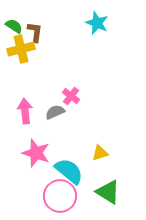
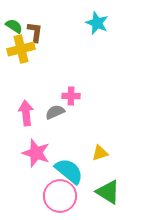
pink cross: rotated 36 degrees counterclockwise
pink arrow: moved 1 px right, 2 px down
